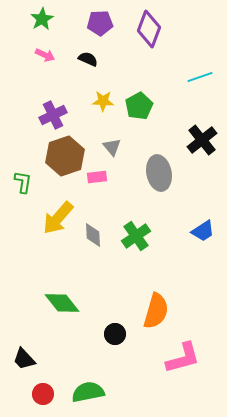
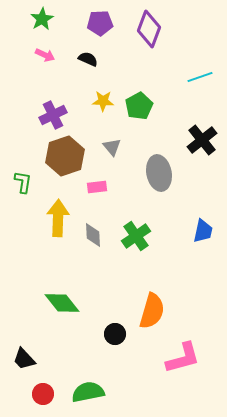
pink rectangle: moved 10 px down
yellow arrow: rotated 141 degrees clockwise
blue trapezoid: rotated 45 degrees counterclockwise
orange semicircle: moved 4 px left
